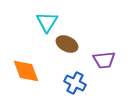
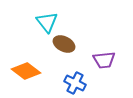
cyan triangle: rotated 10 degrees counterclockwise
brown ellipse: moved 3 px left
orange diamond: rotated 32 degrees counterclockwise
